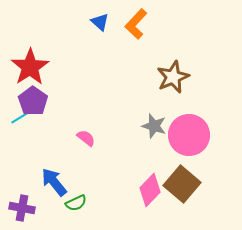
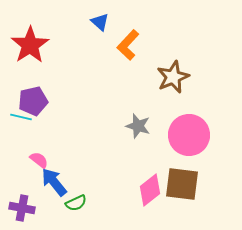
orange L-shape: moved 8 px left, 21 px down
red star: moved 22 px up
purple pentagon: rotated 24 degrees clockwise
cyan line: rotated 45 degrees clockwise
gray star: moved 16 px left
pink semicircle: moved 47 px left, 22 px down
brown square: rotated 33 degrees counterclockwise
pink diamond: rotated 8 degrees clockwise
